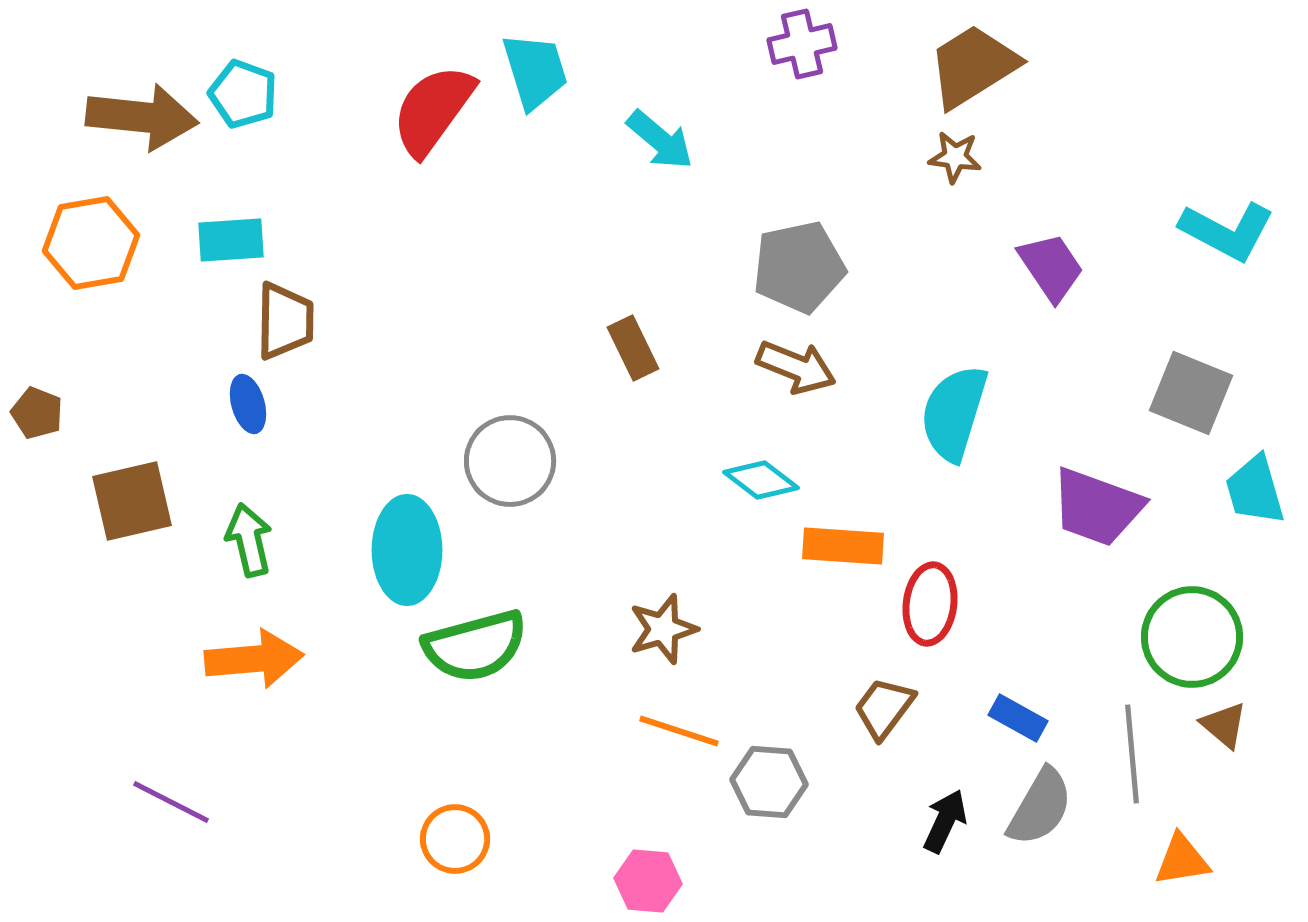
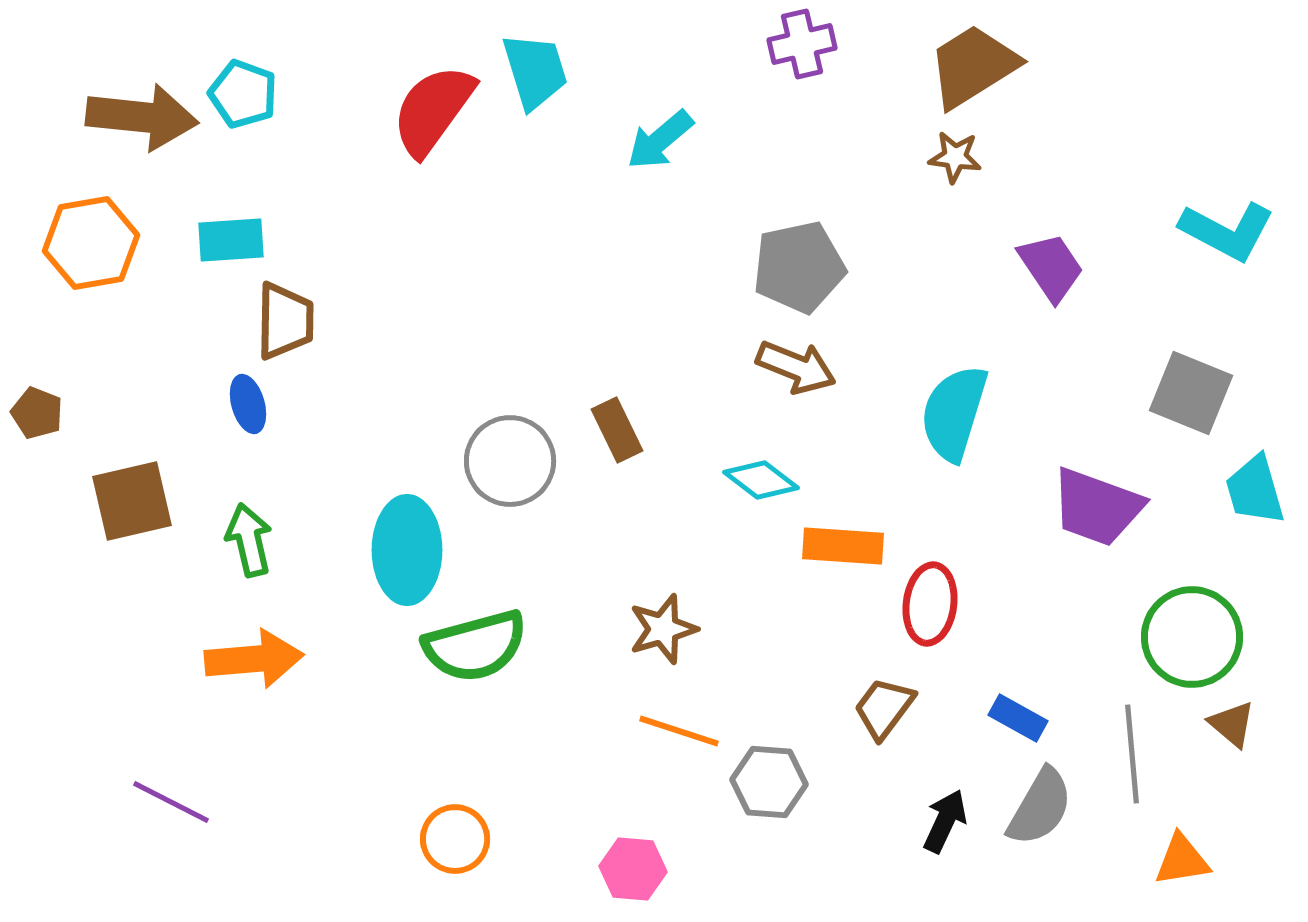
cyan arrow at (660, 140): rotated 100 degrees clockwise
brown rectangle at (633, 348): moved 16 px left, 82 px down
brown triangle at (1224, 725): moved 8 px right, 1 px up
pink hexagon at (648, 881): moved 15 px left, 12 px up
